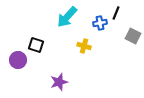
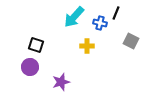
cyan arrow: moved 7 px right
blue cross: rotated 24 degrees clockwise
gray square: moved 2 px left, 5 px down
yellow cross: moved 3 px right; rotated 16 degrees counterclockwise
purple circle: moved 12 px right, 7 px down
purple star: moved 2 px right
